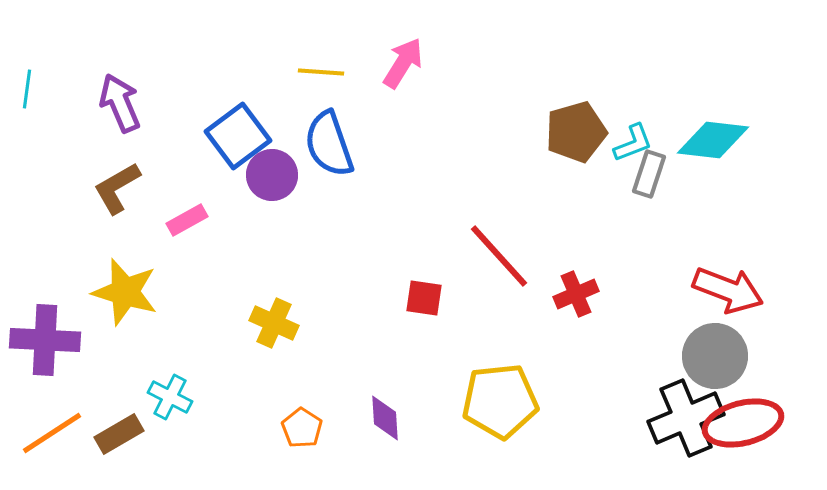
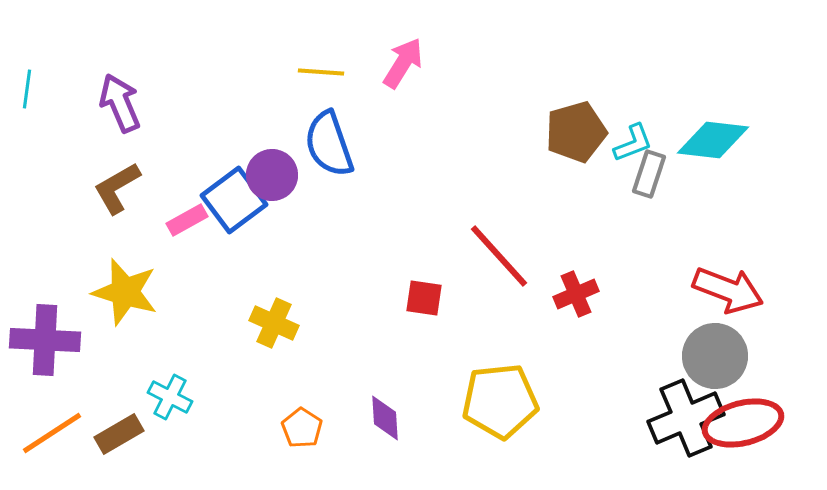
blue square: moved 4 px left, 64 px down
